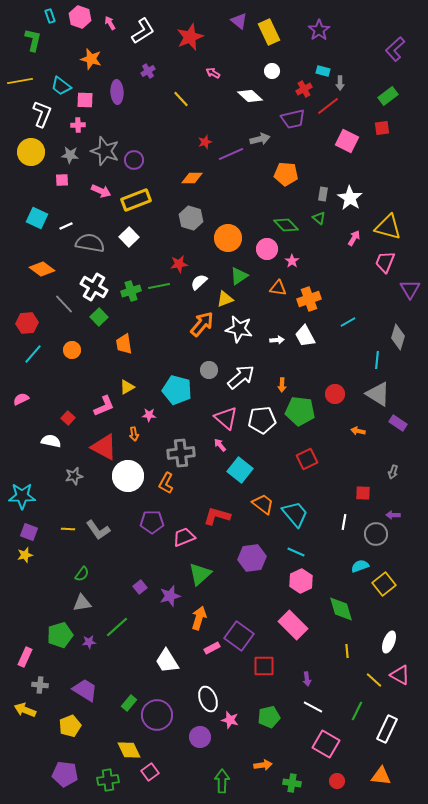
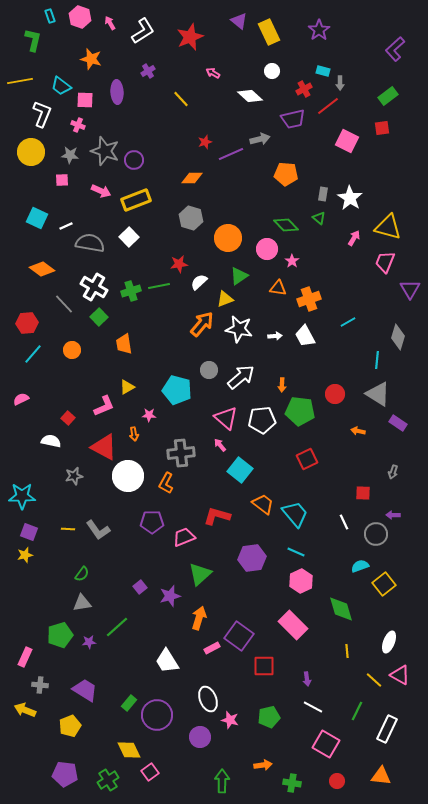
pink cross at (78, 125): rotated 24 degrees clockwise
white arrow at (277, 340): moved 2 px left, 4 px up
white line at (344, 522): rotated 35 degrees counterclockwise
green cross at (108, 780): rotated 25 degrees counterclockwise
